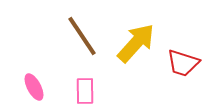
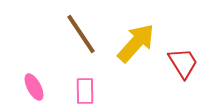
brown line: moved 1 px left, 2 px up
red trapezoid: rotated 140 degrees counterclockwise
